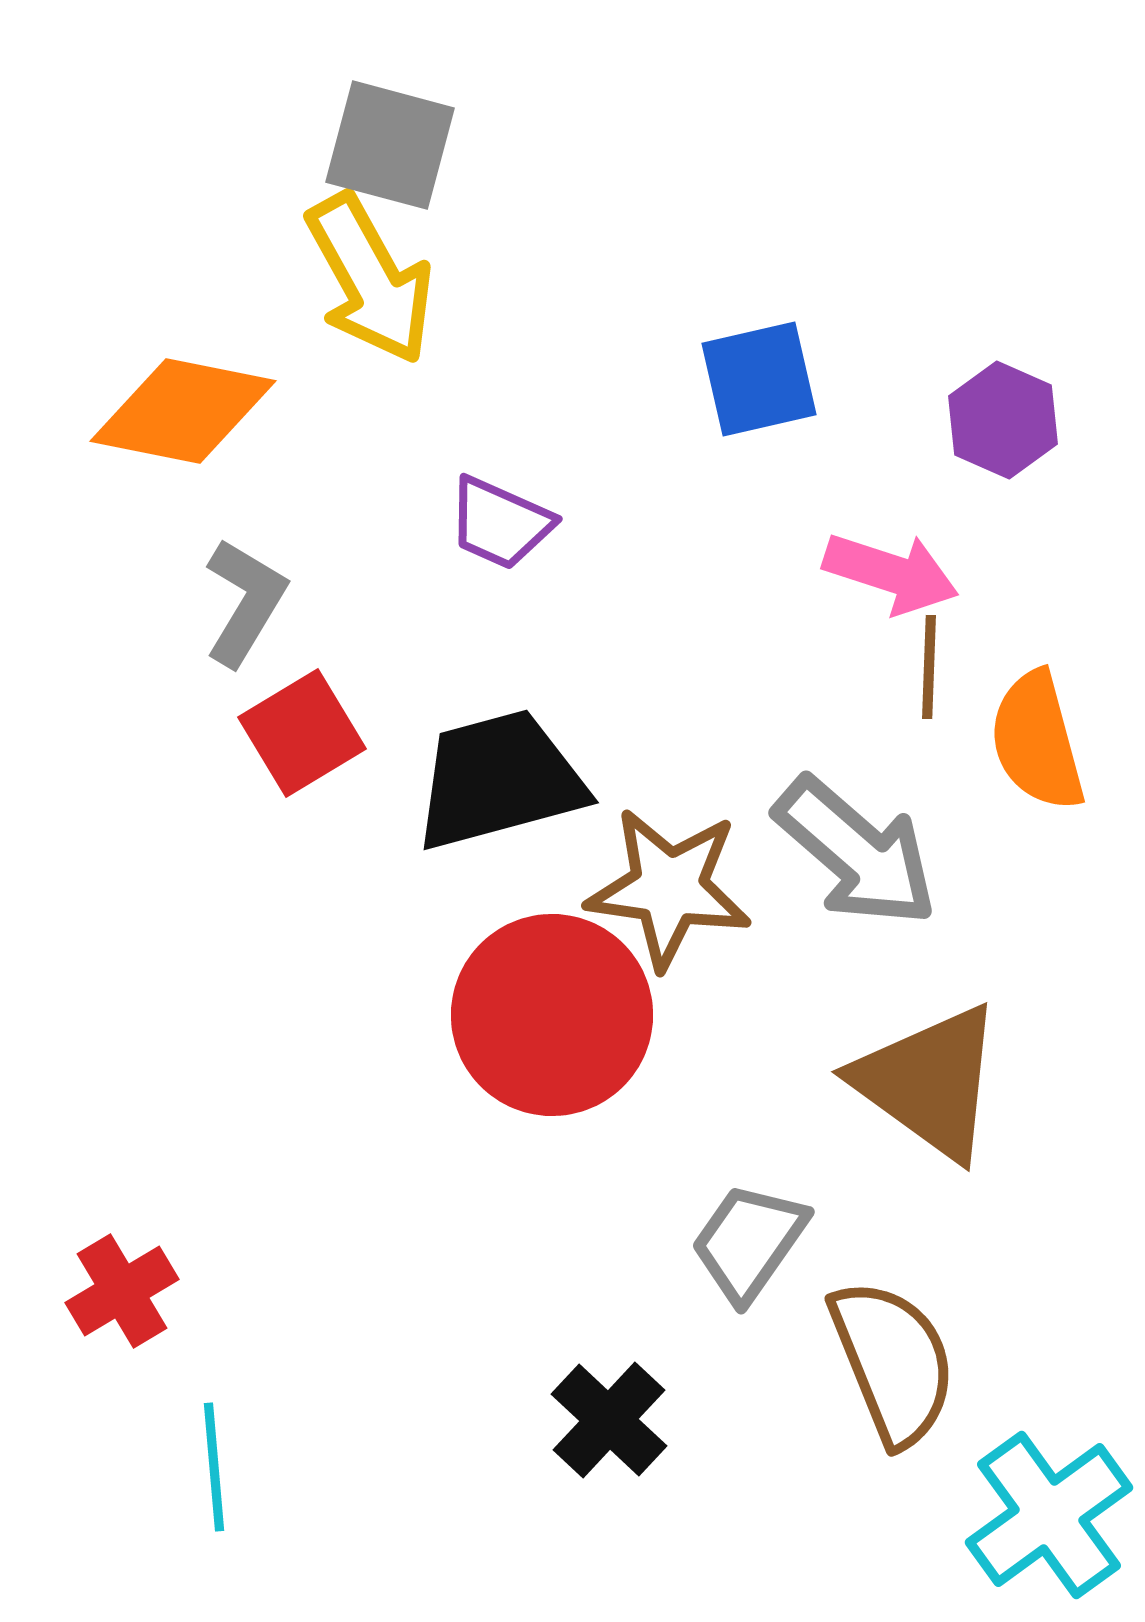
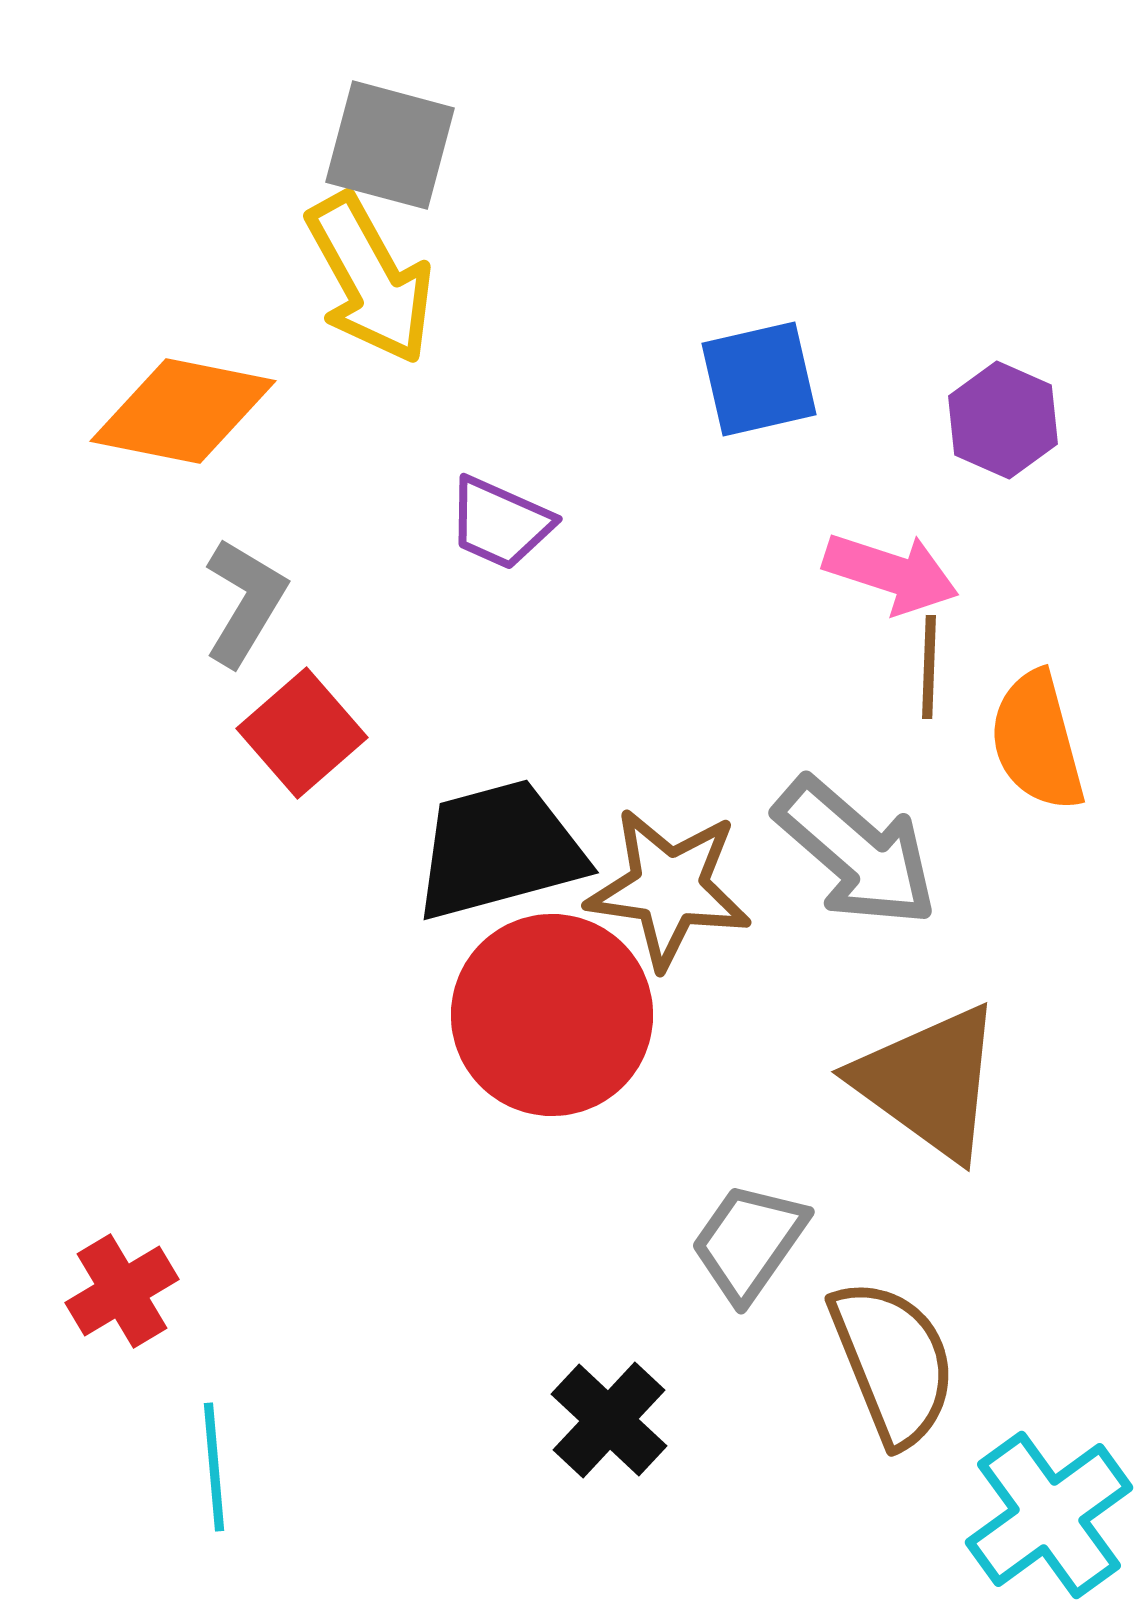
red square: rotated 10 degrees counterclockwise
black trapezoid: moved 70 px down
